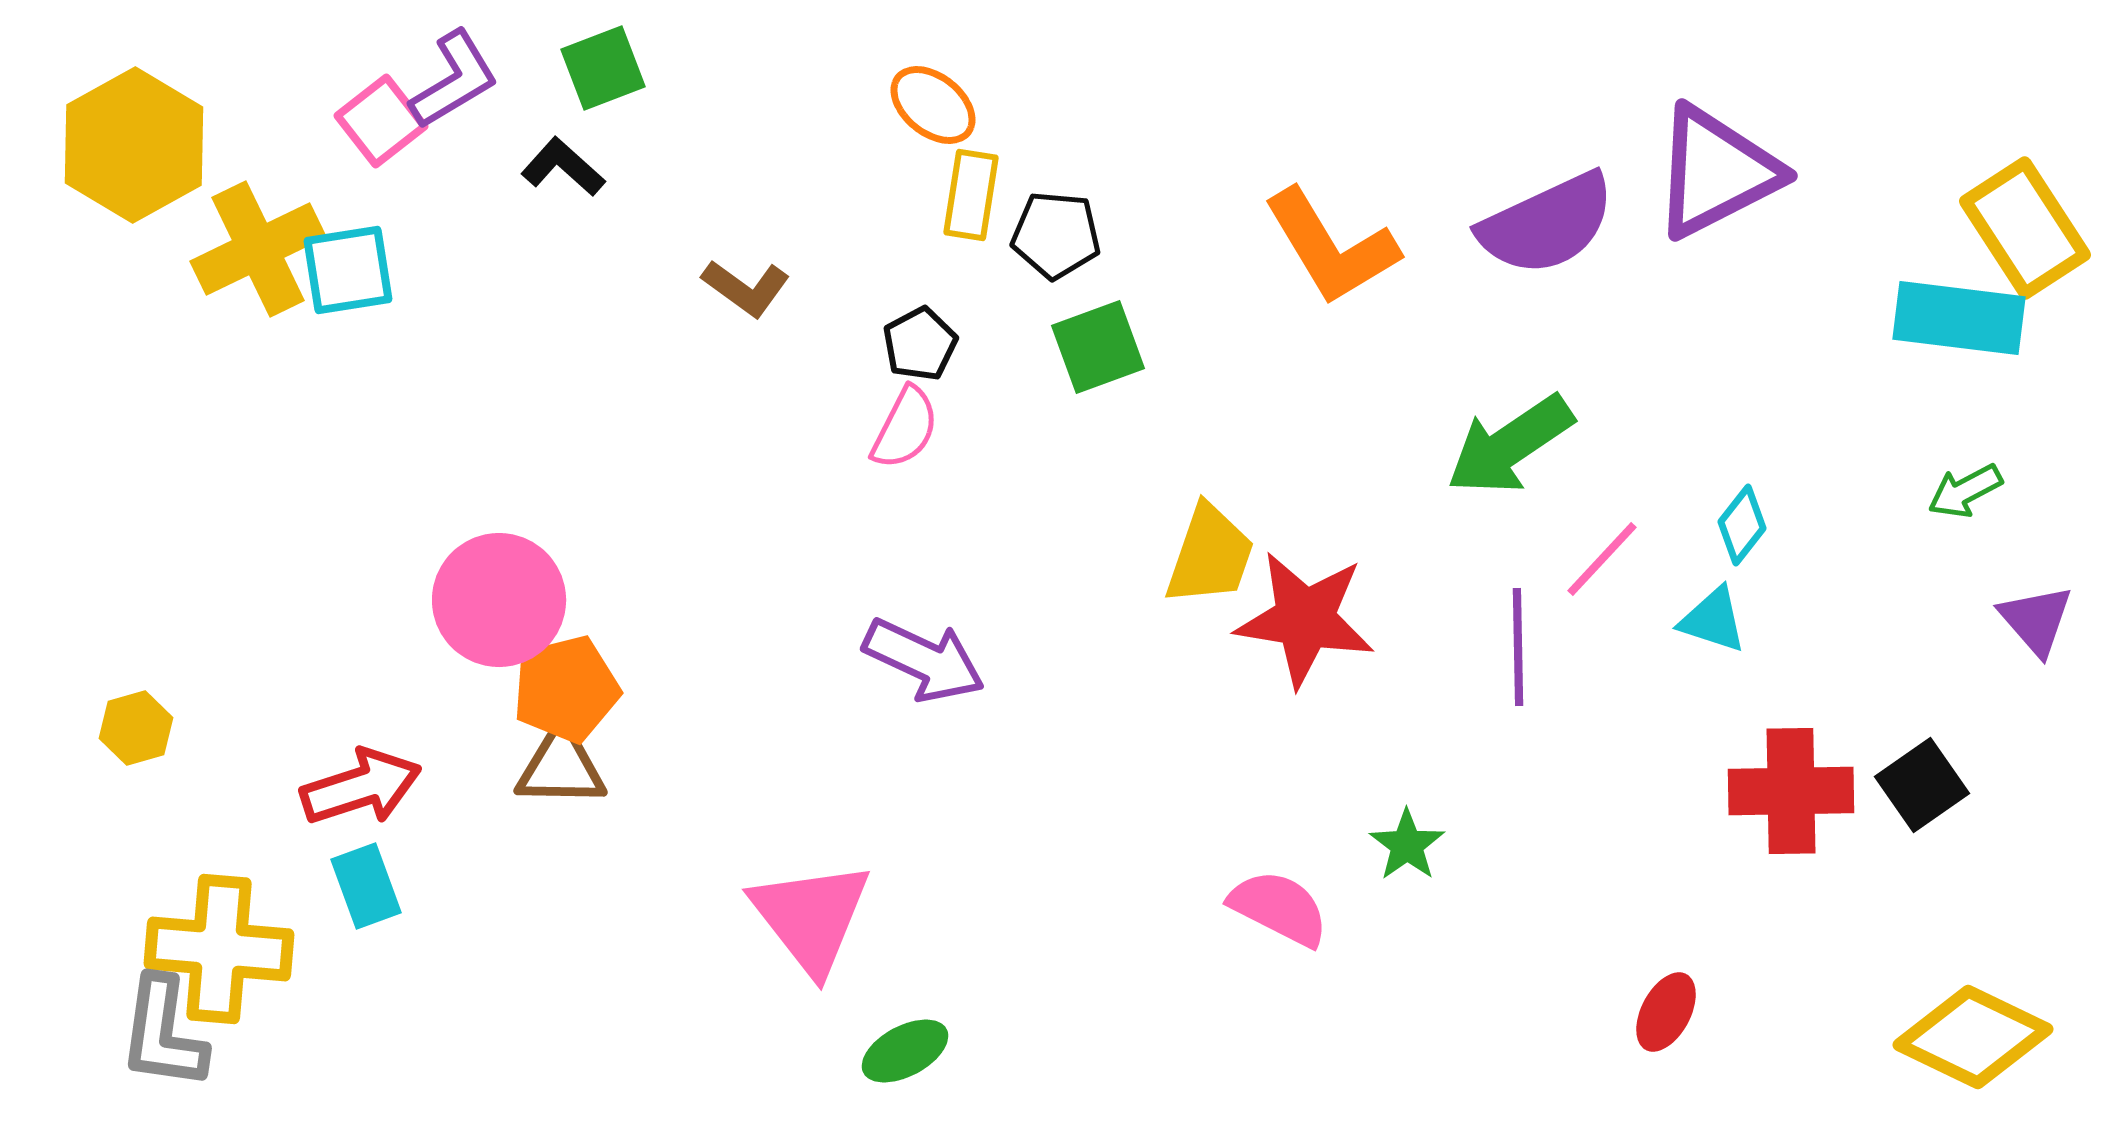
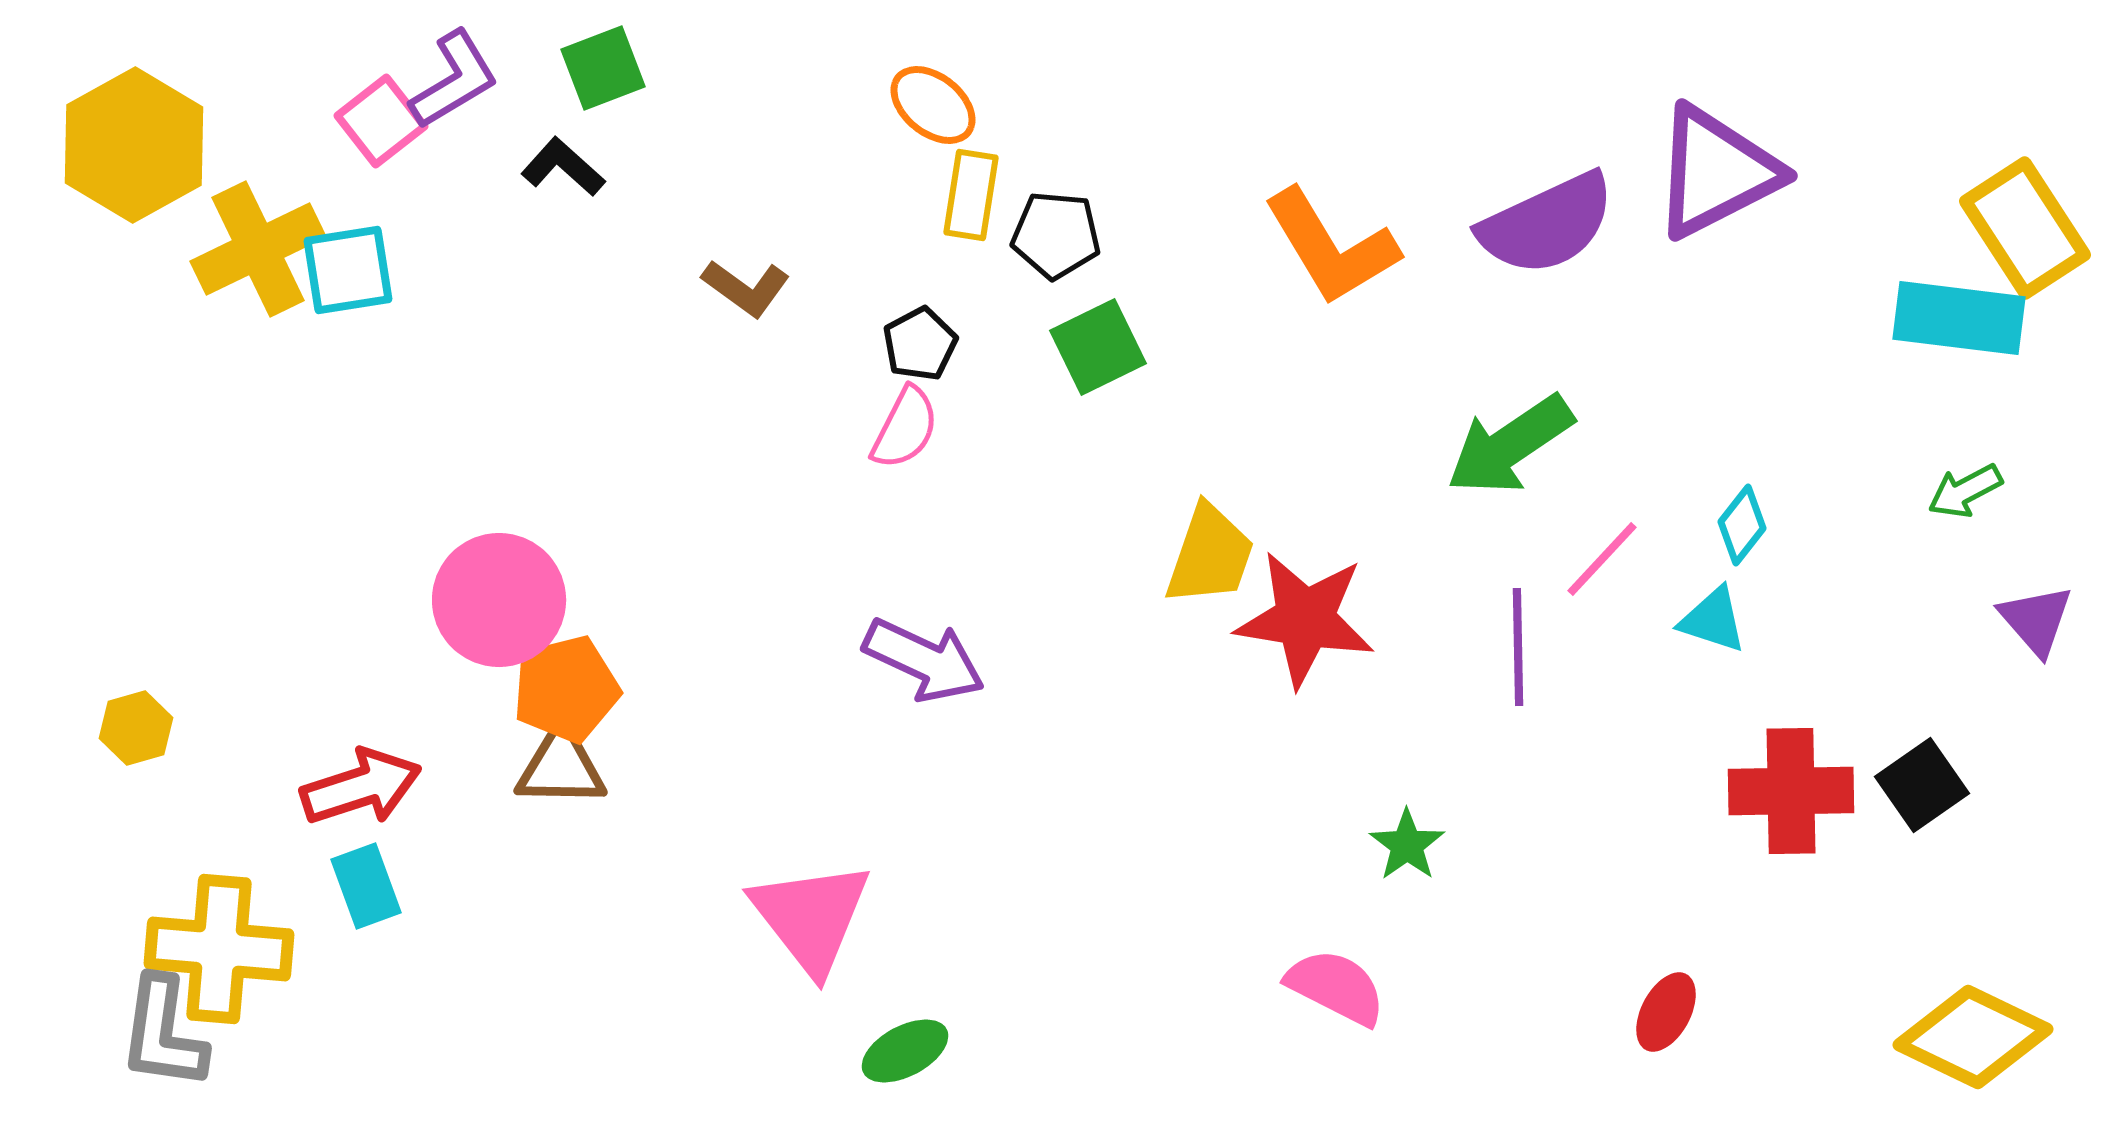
green square at (1098, 347): rotated 6 degrees counterclockwise
pink semicircle at (1279, 908): moved 57 px right, 79 px down
